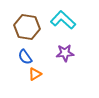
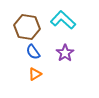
purple star: rotated 30 degrees counterclockwise
blue semicircle: moved 8 px right, 5 px up
